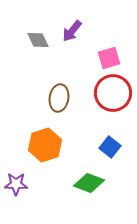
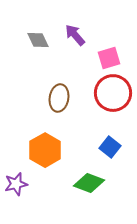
purple arrow: moved 3 px right, 4 px down; rotated 100 degrees clockwise
orange hexagon: moved 5 px down; rotated 12 degrees counterclockwise
purple star: rotated 15 degrees counterclockwise
